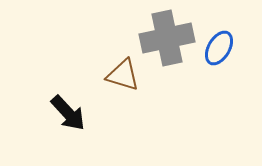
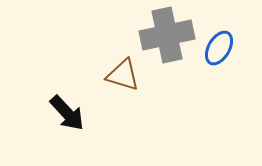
gray cross: moved 3 px up
black arrow: moved 1 px left
